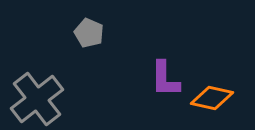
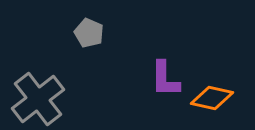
gray cross: moved 1 px right
